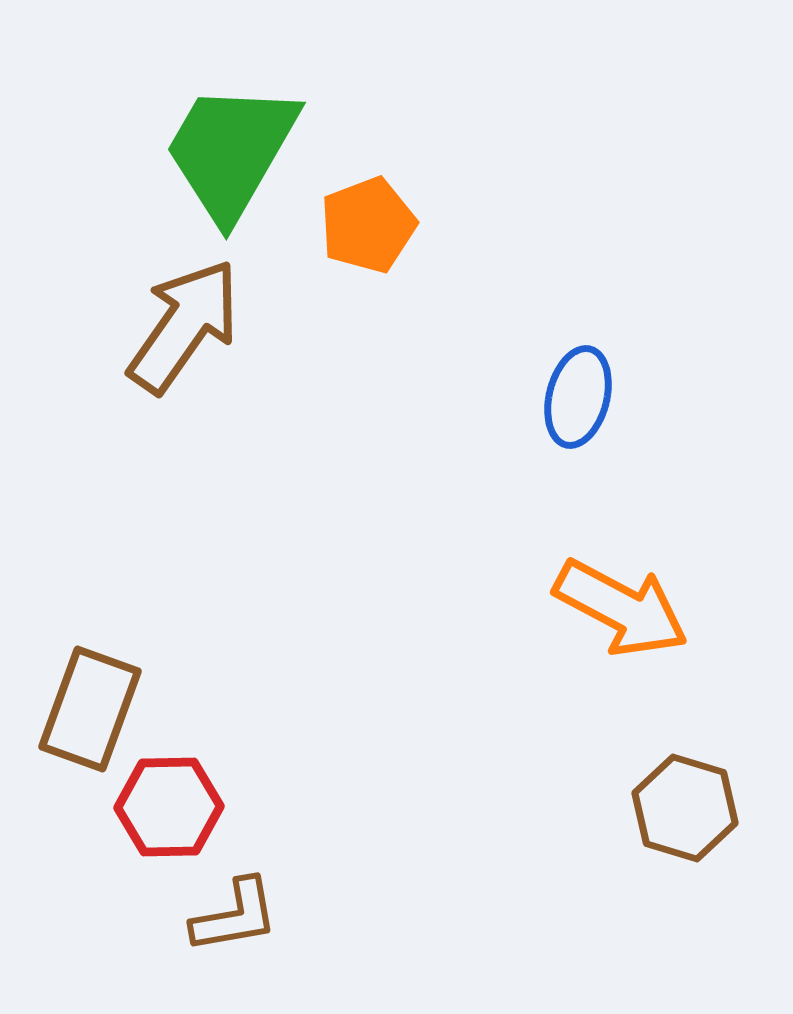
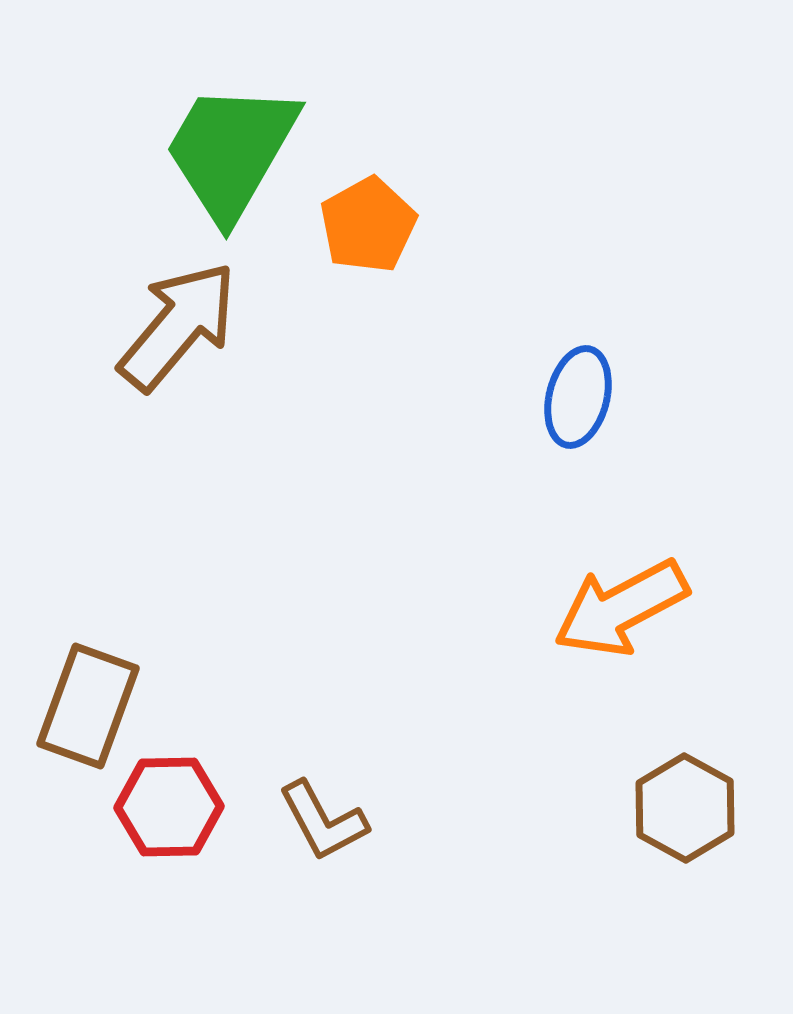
orange pentagon: rotated 8 degrees counterclockwise
brown arrow: moved 6 px left; rotated 5 degrees clockwise
orange arrow: rotated 124 degrees clockwise
brown rectangle: moved 2 px left, 3 px up
brown hexagon: rotated 12 degrees clockwise
brown L-shape: moved 88 px right, 95 px up; rotated 72 degrees clockwise
